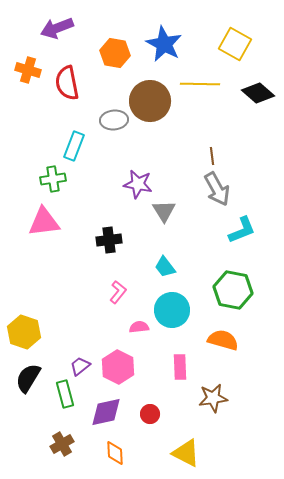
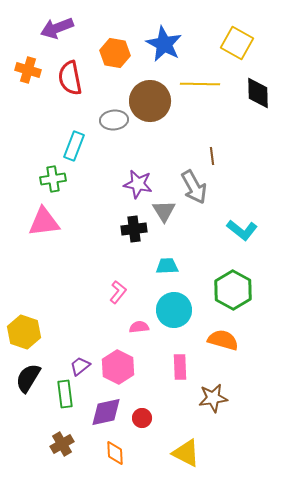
yellow square: moved 2 px right, 1 px up
red semicircle: moved 3 px right, 5 px up
black diamond: rotated 48 degrees clockwise
gray arrow: moved 23 px left, 2 px up
cyan L-shape: rotated 60 degrees clockwise
black cross: moved 25 px right, 11 px up
cyan trapezoid: moved 2 px right, 1 px up; rotated 125 degrees clockwise
green hexagon: rotated 18 degrees clockwise
cyan circle: moved 2 px right
green rectangle: rotated 8 degrees clockwise
red circle: moved 8 px left, 4 px down
